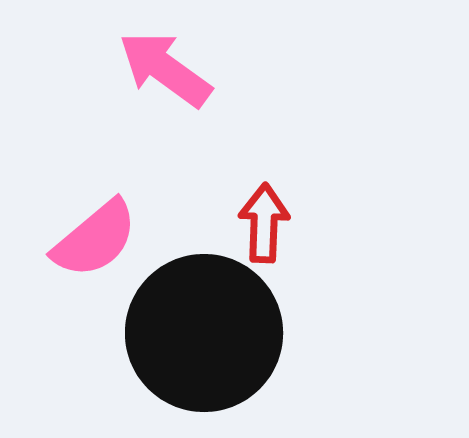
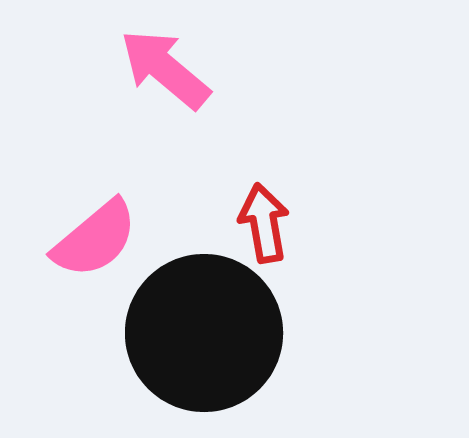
pink arrow: rotated 4 degrees clockwise
red arrow: rotated 12 degrees counterclockwise
